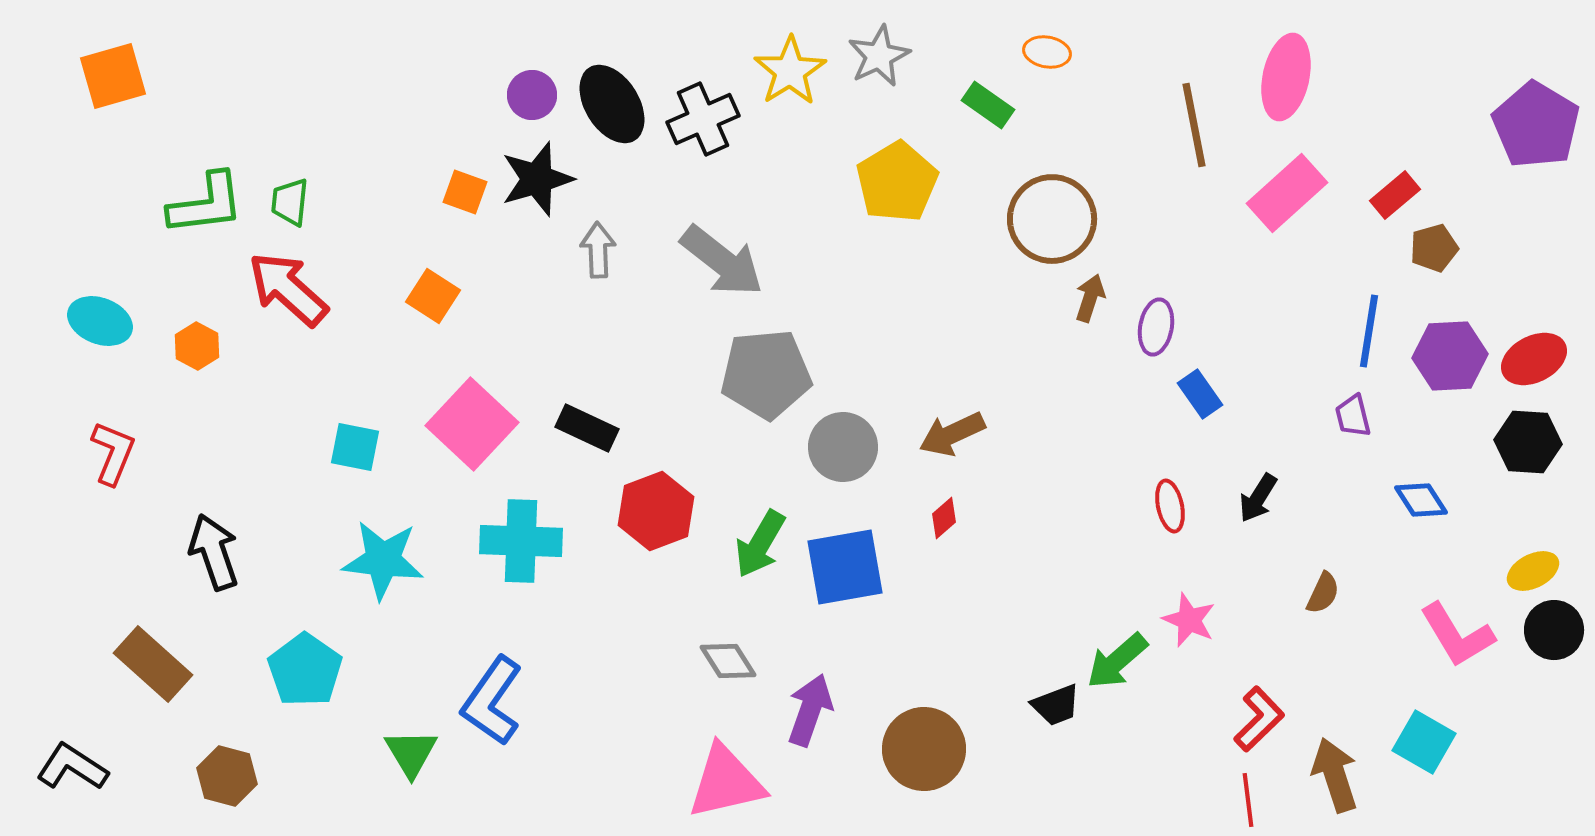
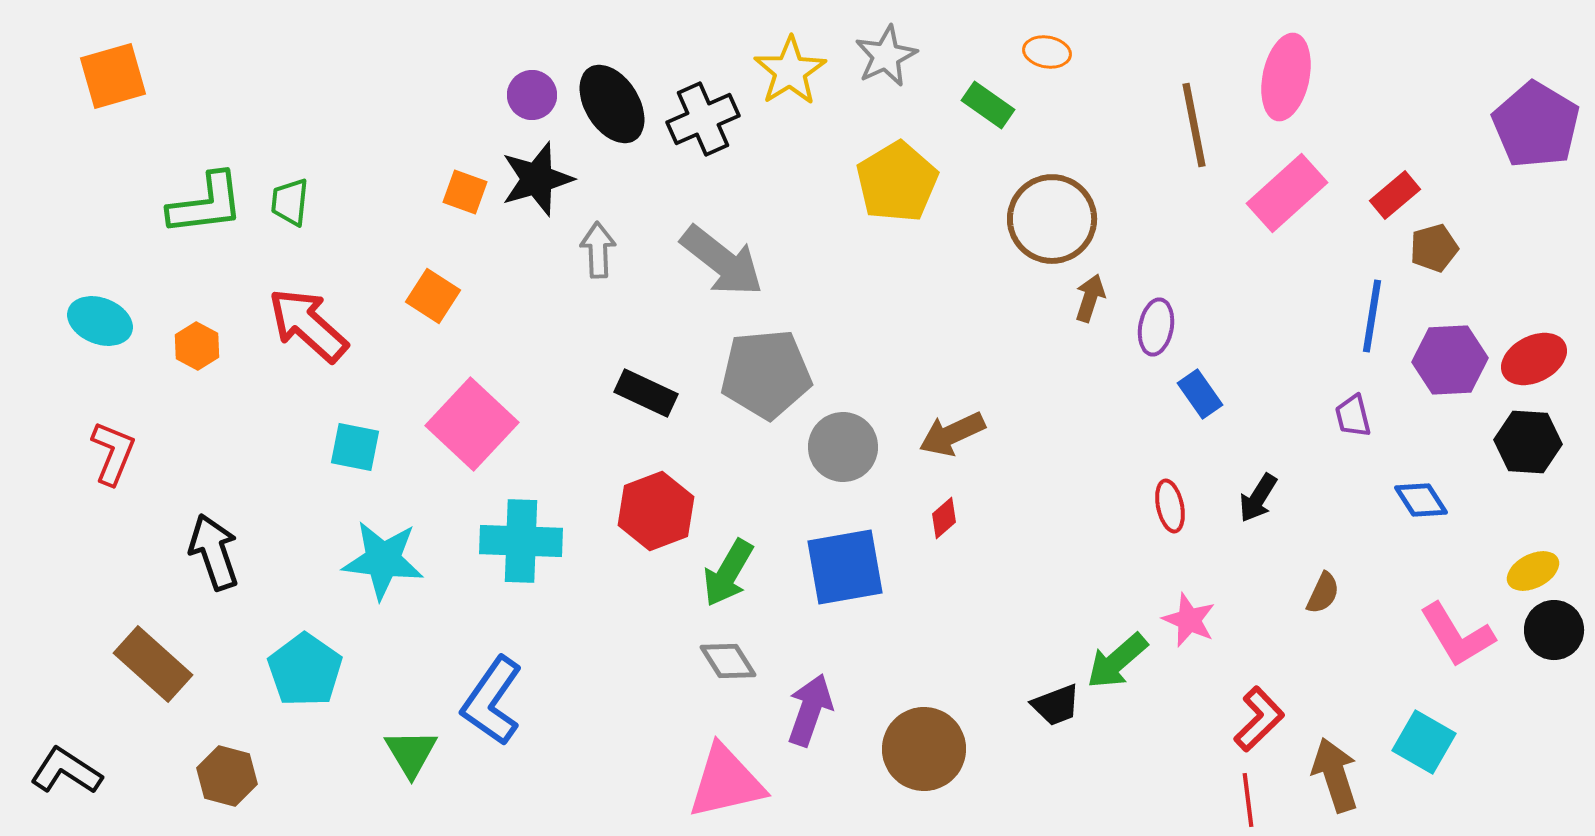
gray star at (879, 56): moved 7 px right
red arrow at (288, 289): moved 20 px right, 36 px down
blue line at (1369, 331): moved 3 px right, 15 px up
purple hexagon at (1450, 356): moved 4 px down
black rectangle at (587, 428): moved 59 px right, 35 px up
green arrow at (760, 544): moved 32 px left, 29 px down
black L-shape at (72, 767): moved 6 px left, 4 px down
